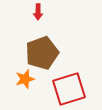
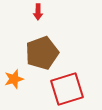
orange star: moved 11 px left
red square: moved 2 px left
